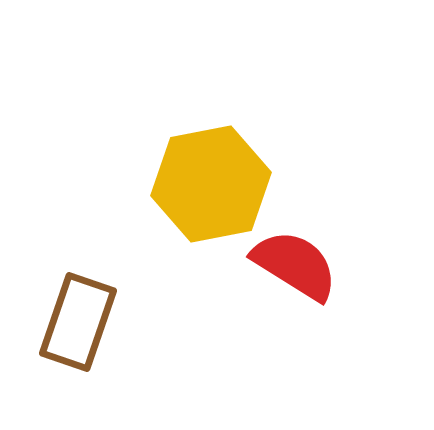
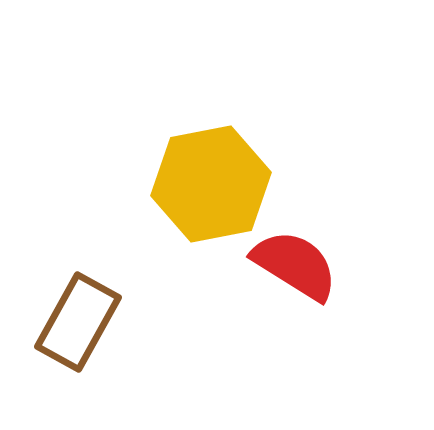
brown rectangle: rotated 10 degrees clockwise
